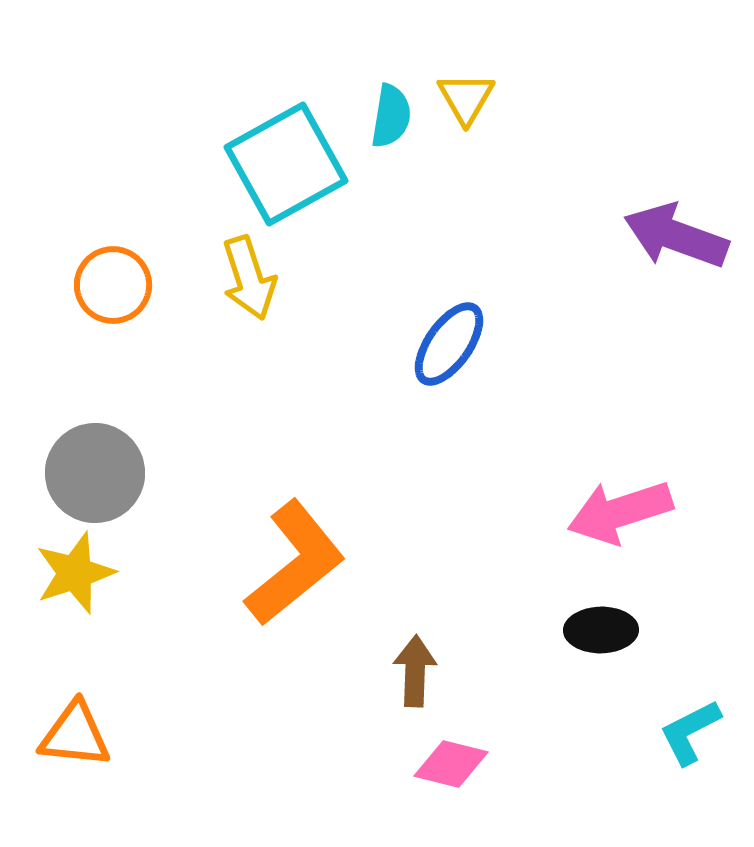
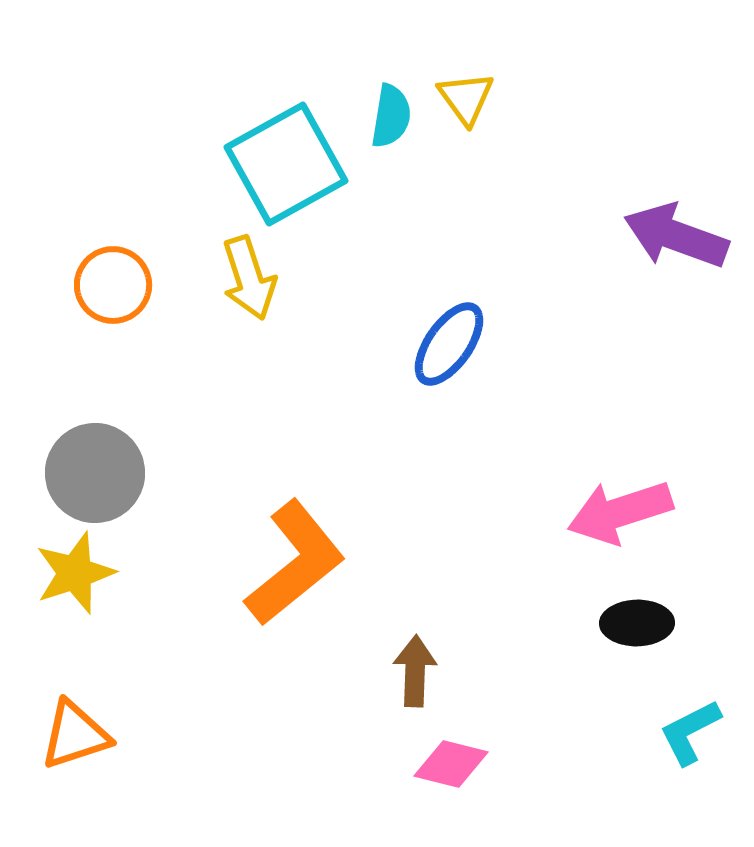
yellow triangle: rotated 6 degrees counterclockwise
black ellipse: moved 36 px right, 7 px up
orange triangle: rotated 24 degrees counterclockwise
